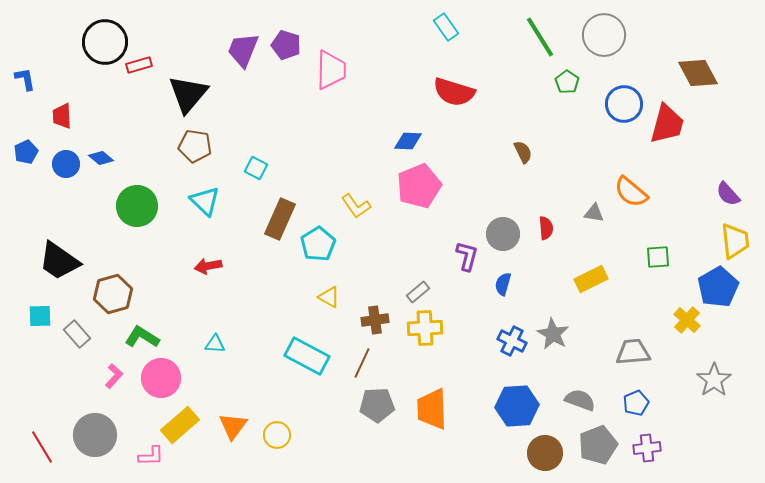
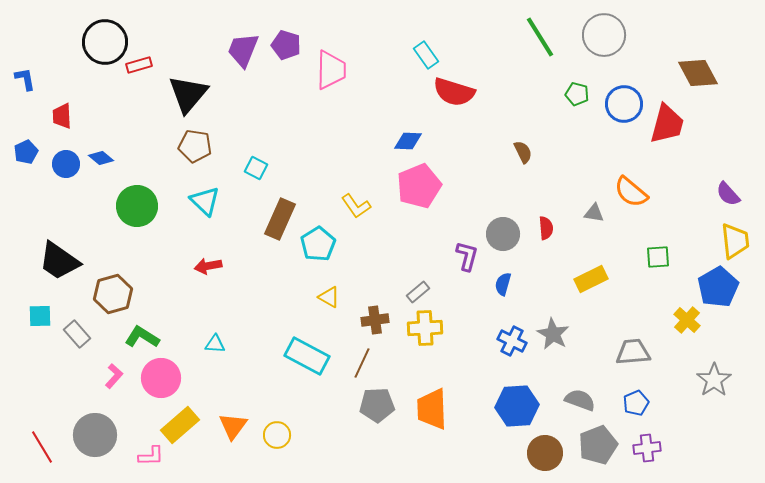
cyan rectangle at (446, 27): moved 20 px left, 28 px down
green pentagon at (567, 82): moved 10 px right, 12 px down; rotated 20 degrees counterclockwise
